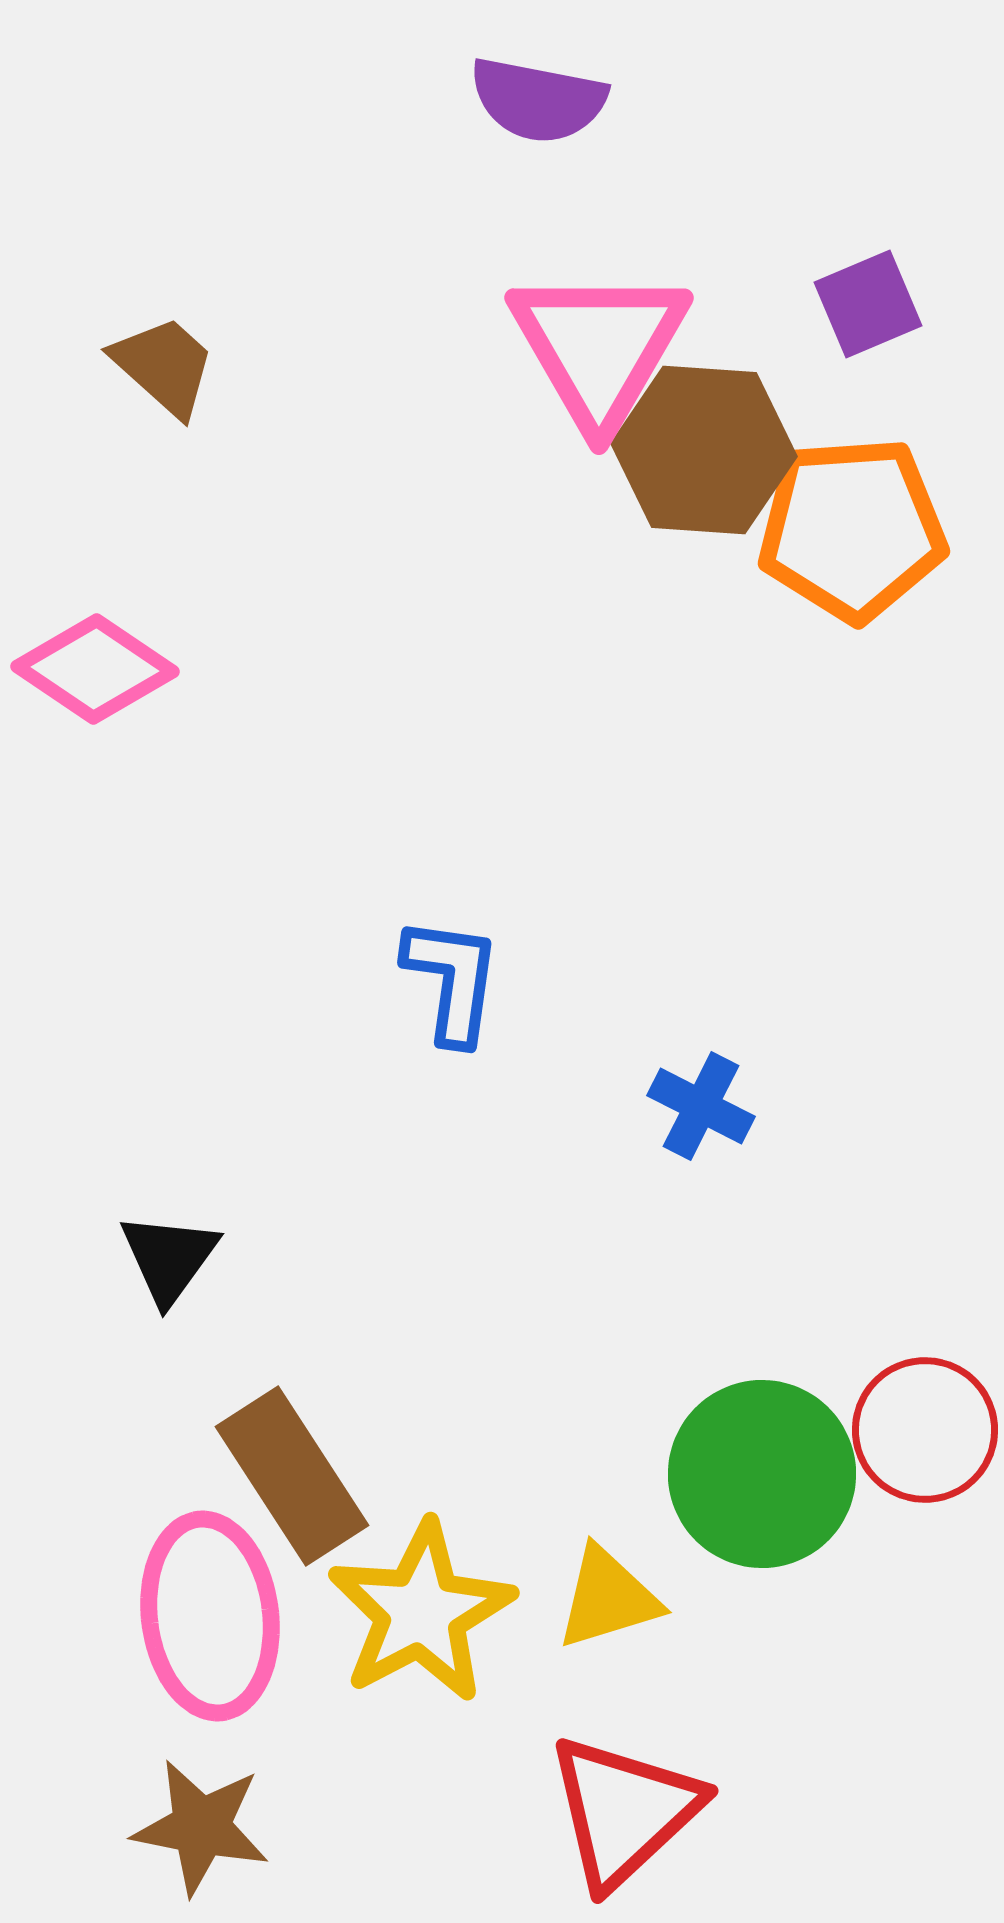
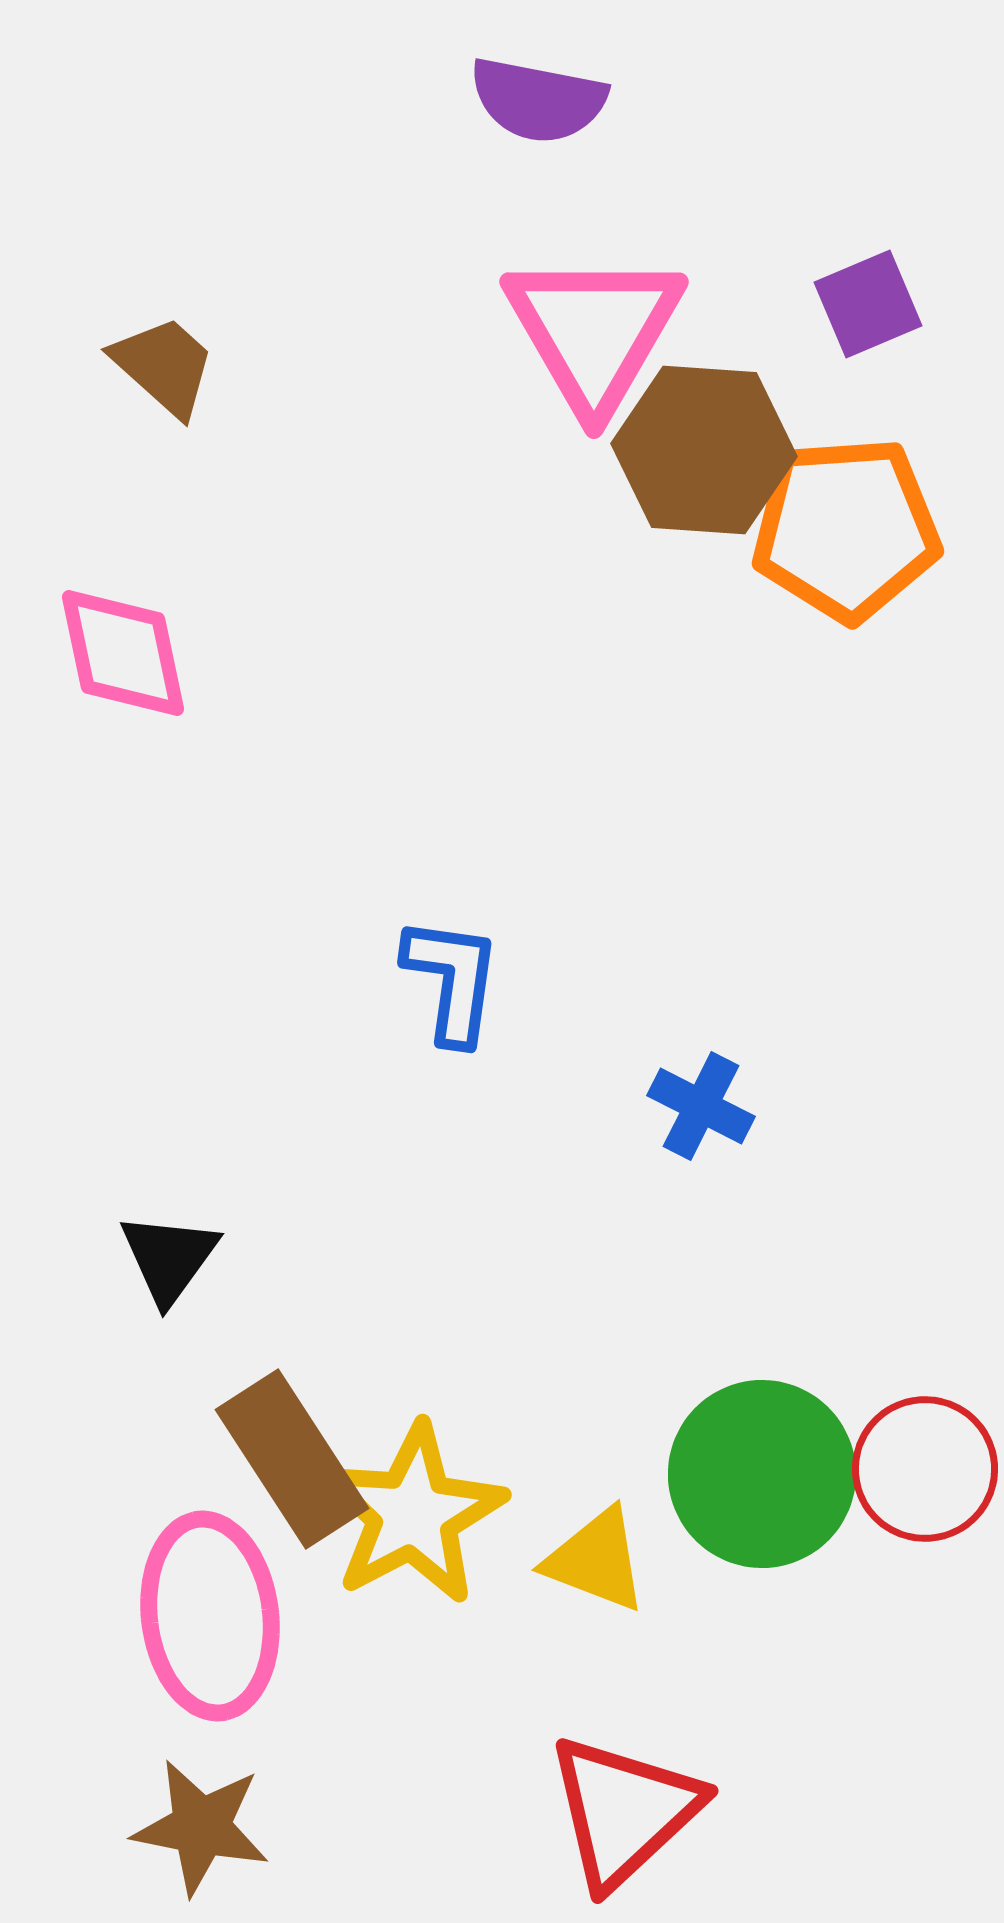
pink triangle: moved 5 px left, 16 px up
orange pentagon: moved 6 px left
pink diamond: moved 28 px right, 16 px up; rotated 44 degrees clockwise
red circle: moved 39 px down
brown rectangle: moved 17 px up
yellow triangle: moved 12 px left, 38 px up; rotated 38 degrees clockwise
yellow star: moved 8 px left, 98 px up
